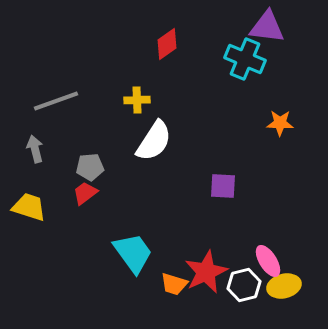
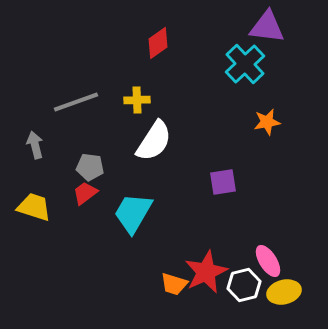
red diamond: moved 9 px left, 1 px up
cyan cross: moved 5 px down; rotated 24 degrees clockwise
gray line: moved 20 px right, 1 px down
orange star: moved 13 px left, 1 px up; rotated 12 degrees counterclockwise
gray arrow: moved 4 px up
gray pentagon: rotated 12 degrees clockwise
purple square: moved 4 px up; rotated 12 degrees counterclockwise
yellow trapezoid: moved 5 px right
cyan trapezoid: moved 40 px up; rotated 114 degrees counterclockwise
yellow ellipse: moved 6 px down
